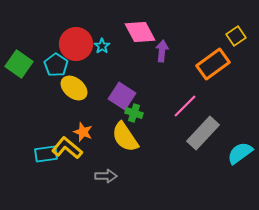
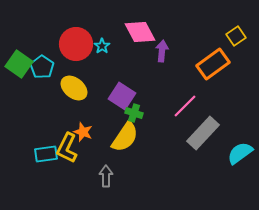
cyan pentagon: moved 14 px left, 2 px down
yellow semicircle: rotated 112 degrees counterclockwise
yellow L-shape: rotated 104 degrees counterclockwise
gray arrow: rotated 90 degrees counterclockwise
